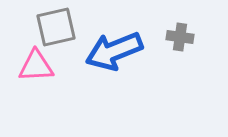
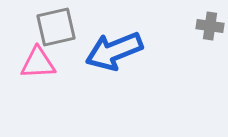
gray cross: moved 30 px right, 11 px up
pink triangle: moved 2 px right, 3 px up
